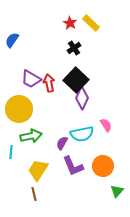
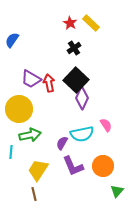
green arrow: moved 1 px left, 1 px up
